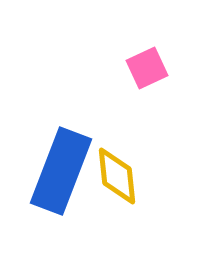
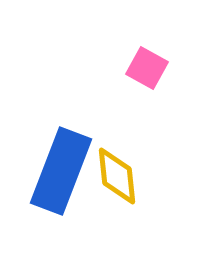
pink square: rotated 36 degrees counterclockwise
